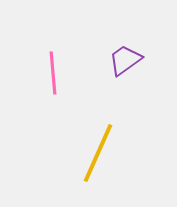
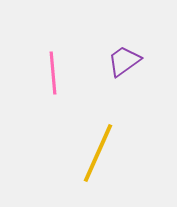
purple trapezoid: moved 1 px left, 1 px down
